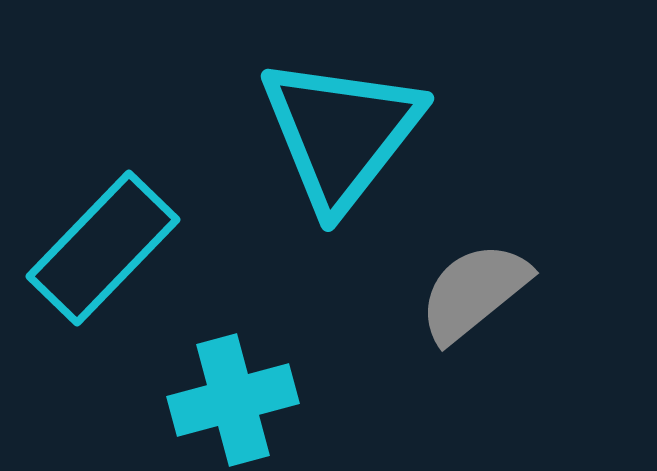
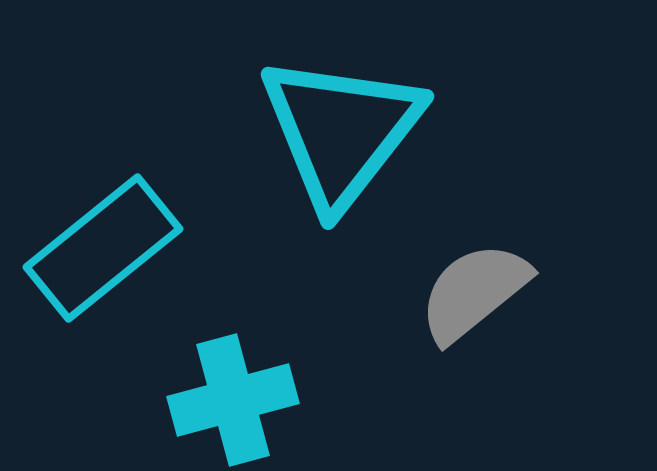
cyan triangle: moved 2 px up
cyan rectangle: rotated 7 degrees clockwise
